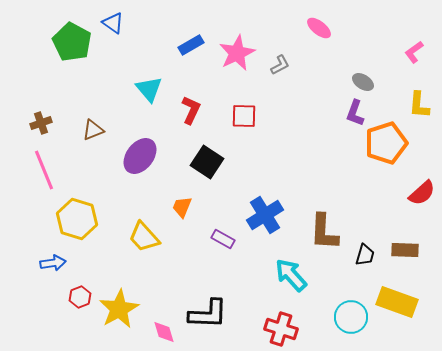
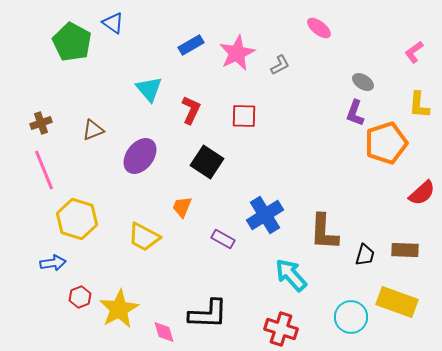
yellow trapezoid: rotated 20 degrees counterclockwise
